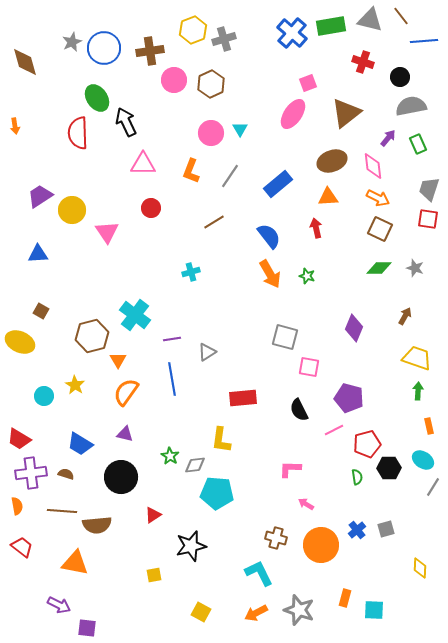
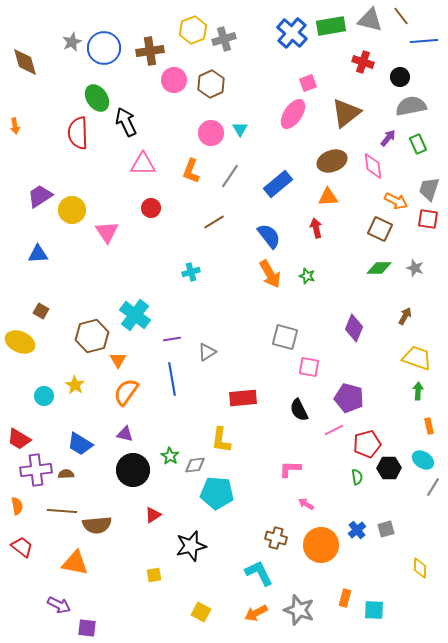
orange arrow at (378, 198): moved 18 px right, 3 px down
purple cross at (31, 473): moved 5 px right, 3 px up
brown semicircle at (66, 474): rotated 21 degrees counterclockwise
black circle at (121, 477): moved 12 px right, 7 px up
